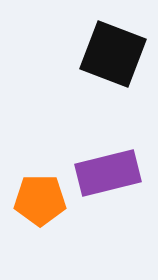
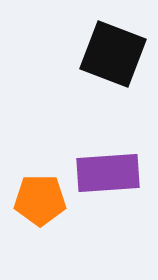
purple rectangle: rotated 10 degrees clockwise
